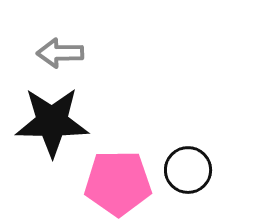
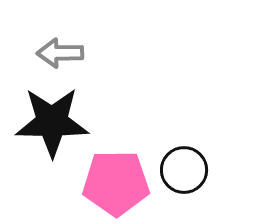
black circle: moved 4 px left
pink pentagon: moved 2 px left
